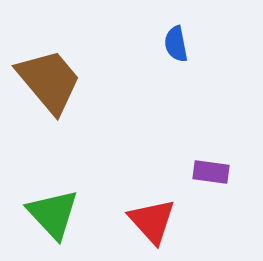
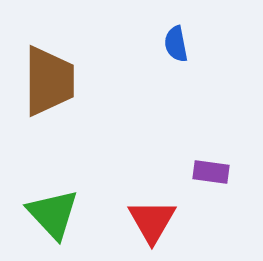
brown trapezoid: rotated 40 degrees clockwise
red triangle: rotated 12 degrees clockwise
